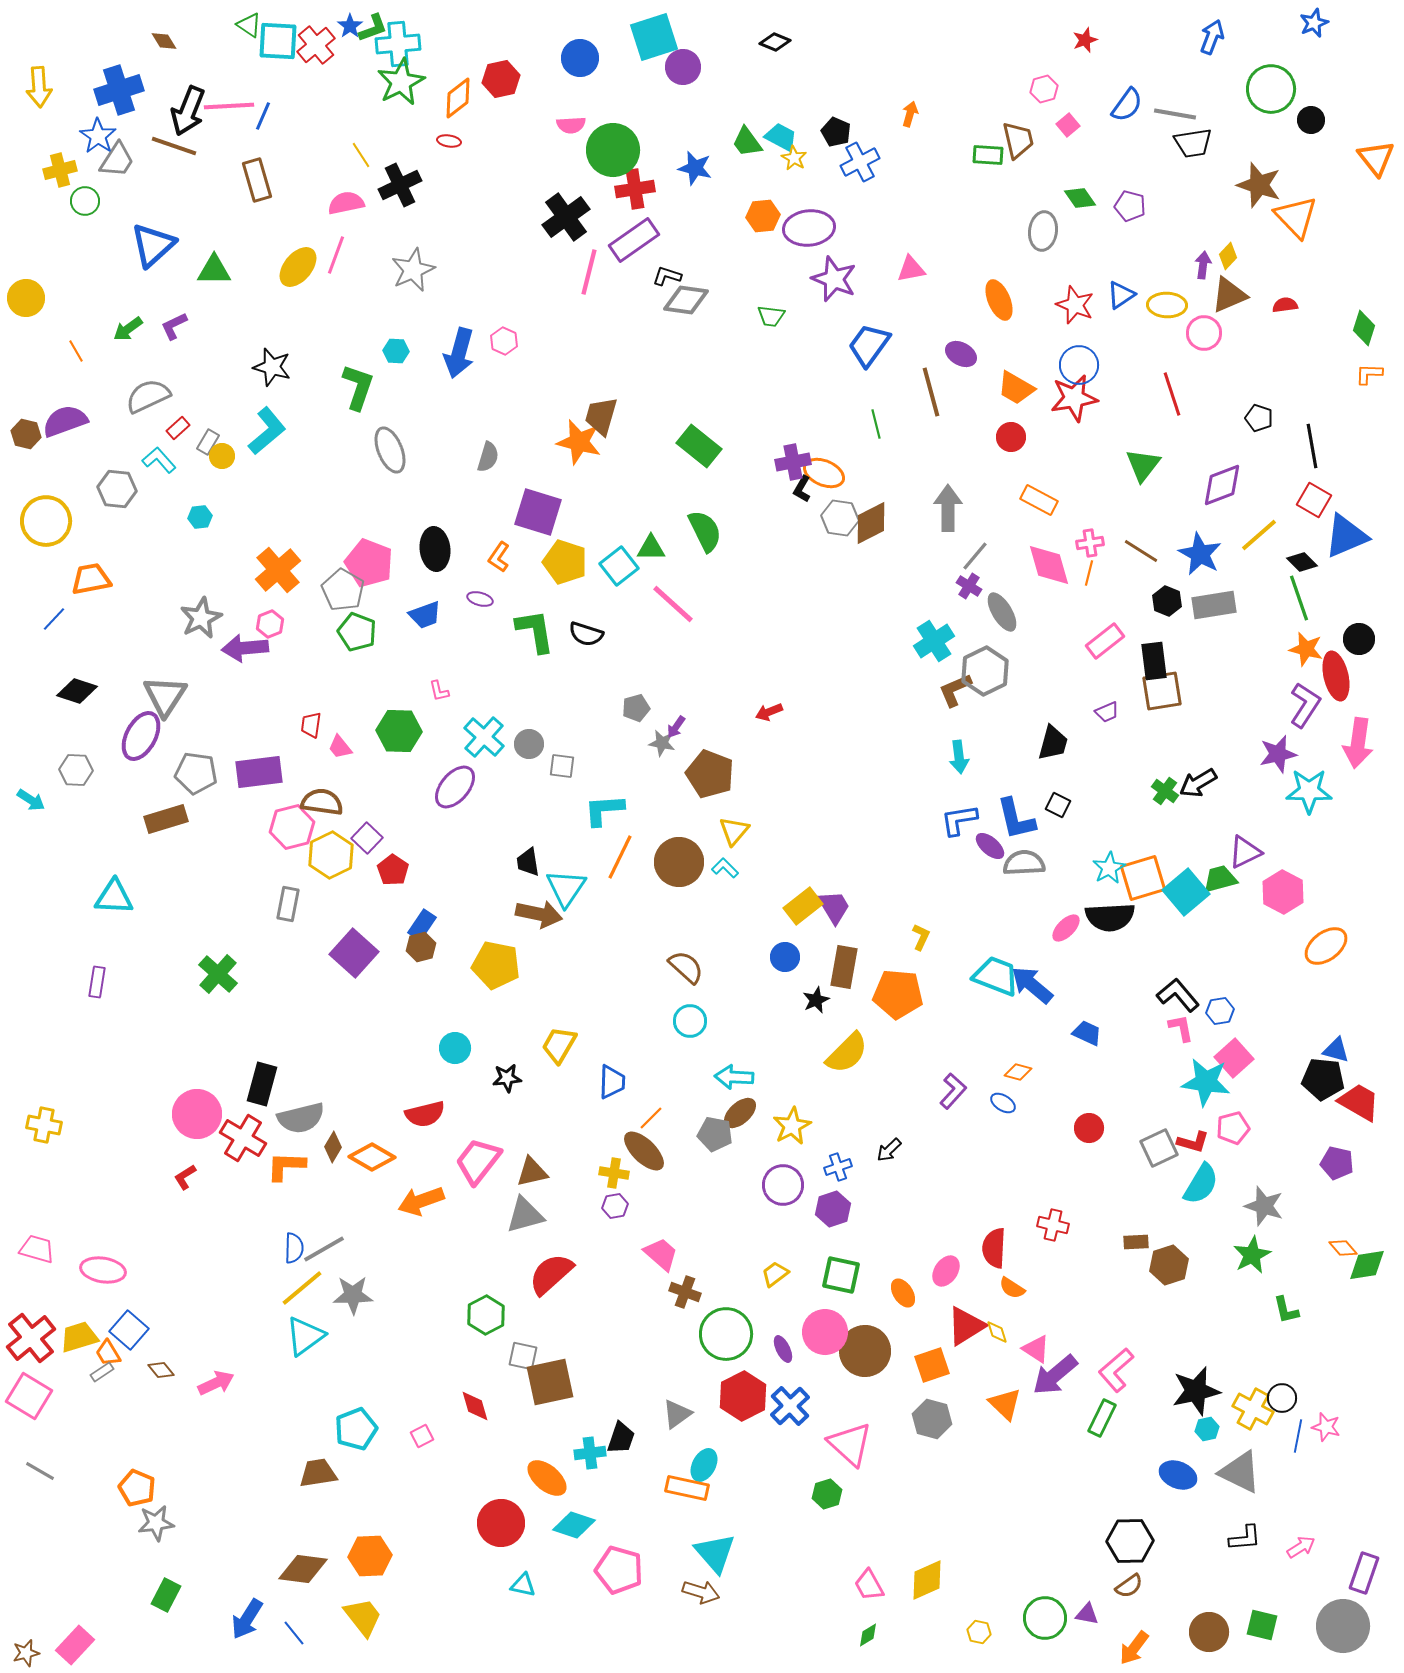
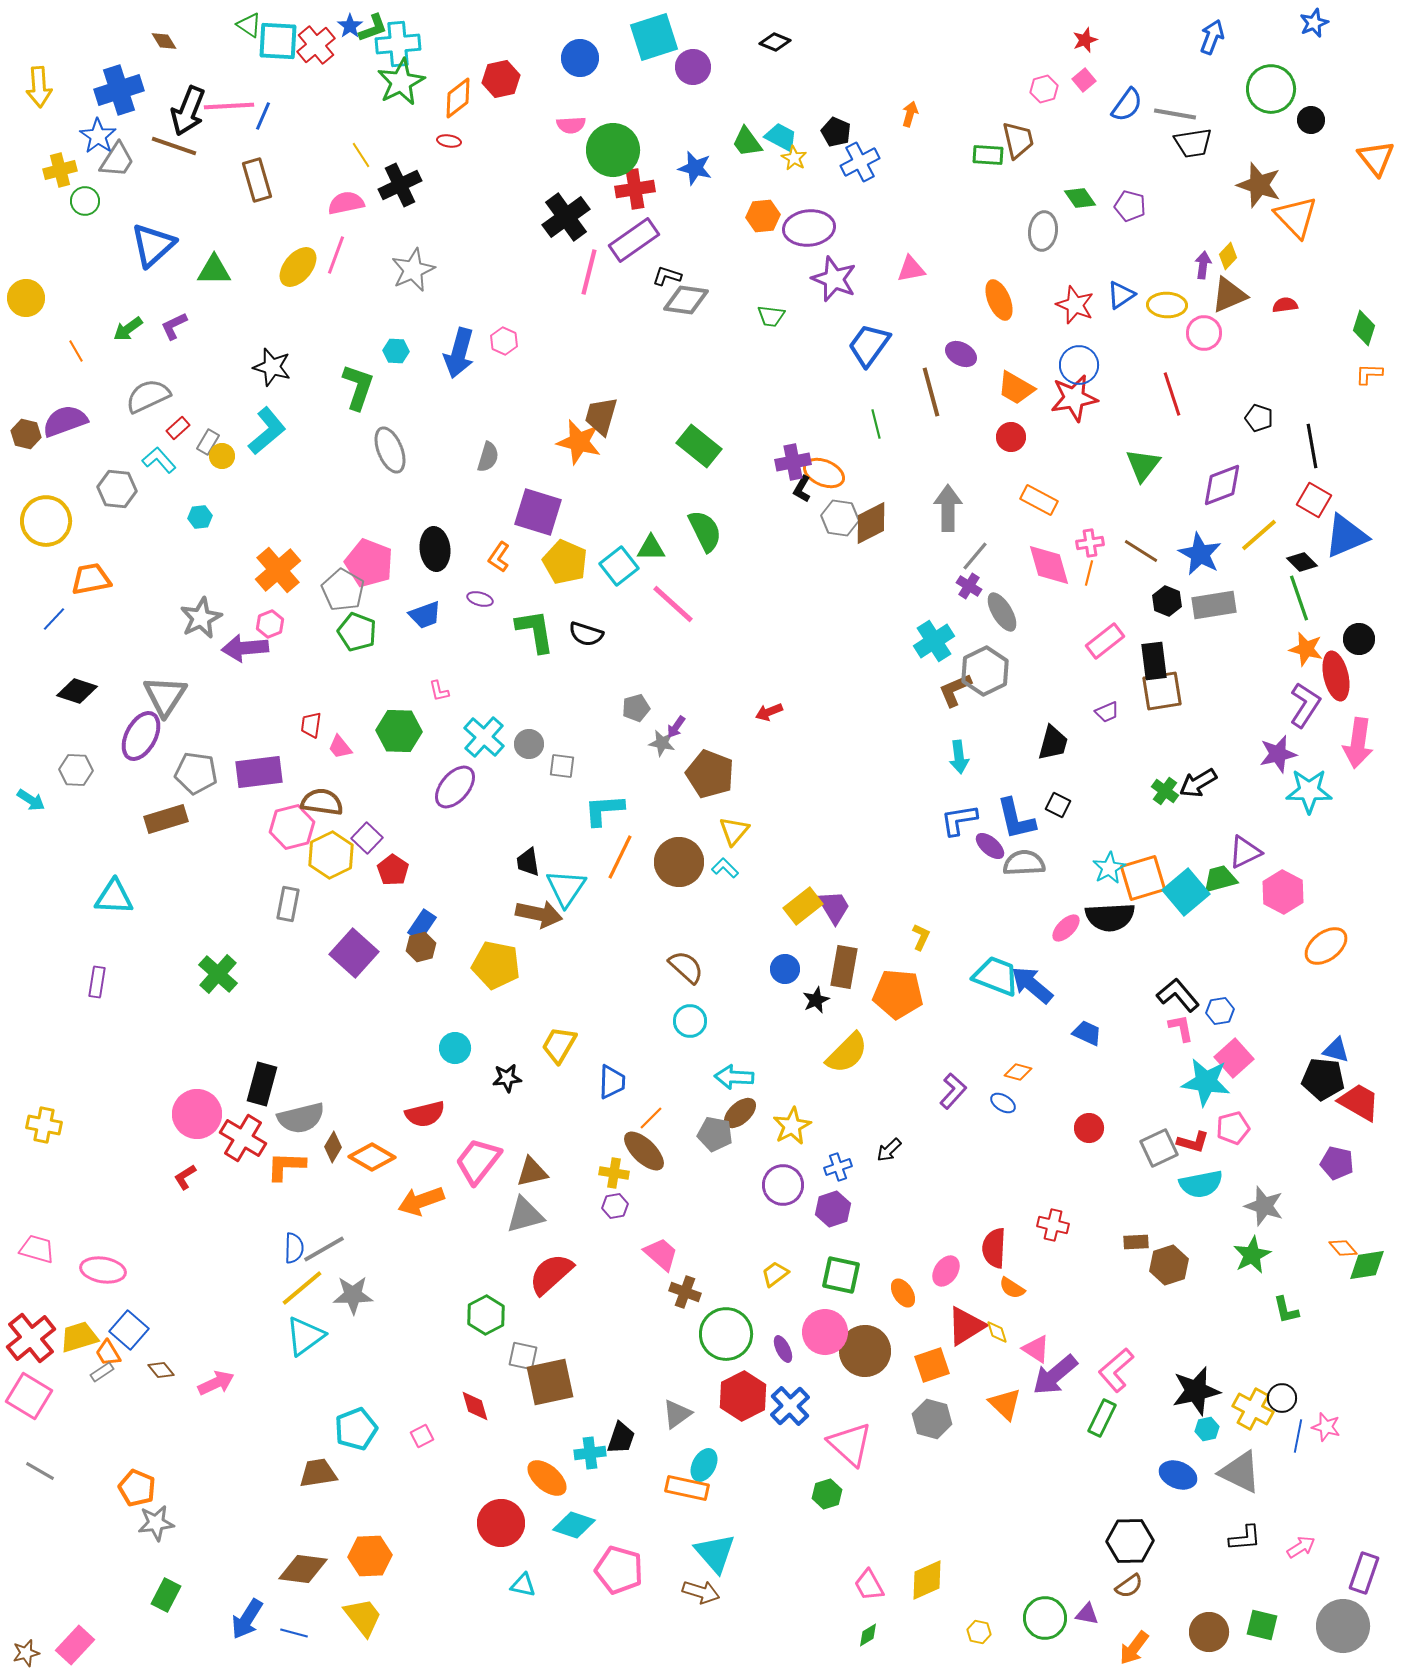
purple circle at (683, 67): moved 10 px right
pink square at (1068, 125): moved 16 px right, 45 px up
yellow pentagon at (565, 562): rotated 6 degrees clockwise
blue circle at (785, 957): moved 12 px down
cyan semicircle at (1201, 1184): rotated 48 degrees clockwise
blue line at (294, 1633): rotated 36 degrees counterclockwise
